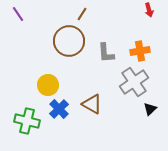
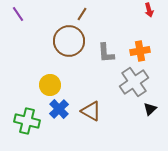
yellow circle: moved 2 px right
brown triangle: moved 1 px left, 7 px down
